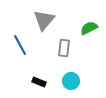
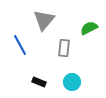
cyan circle: moved 1 px right, 1 px down
